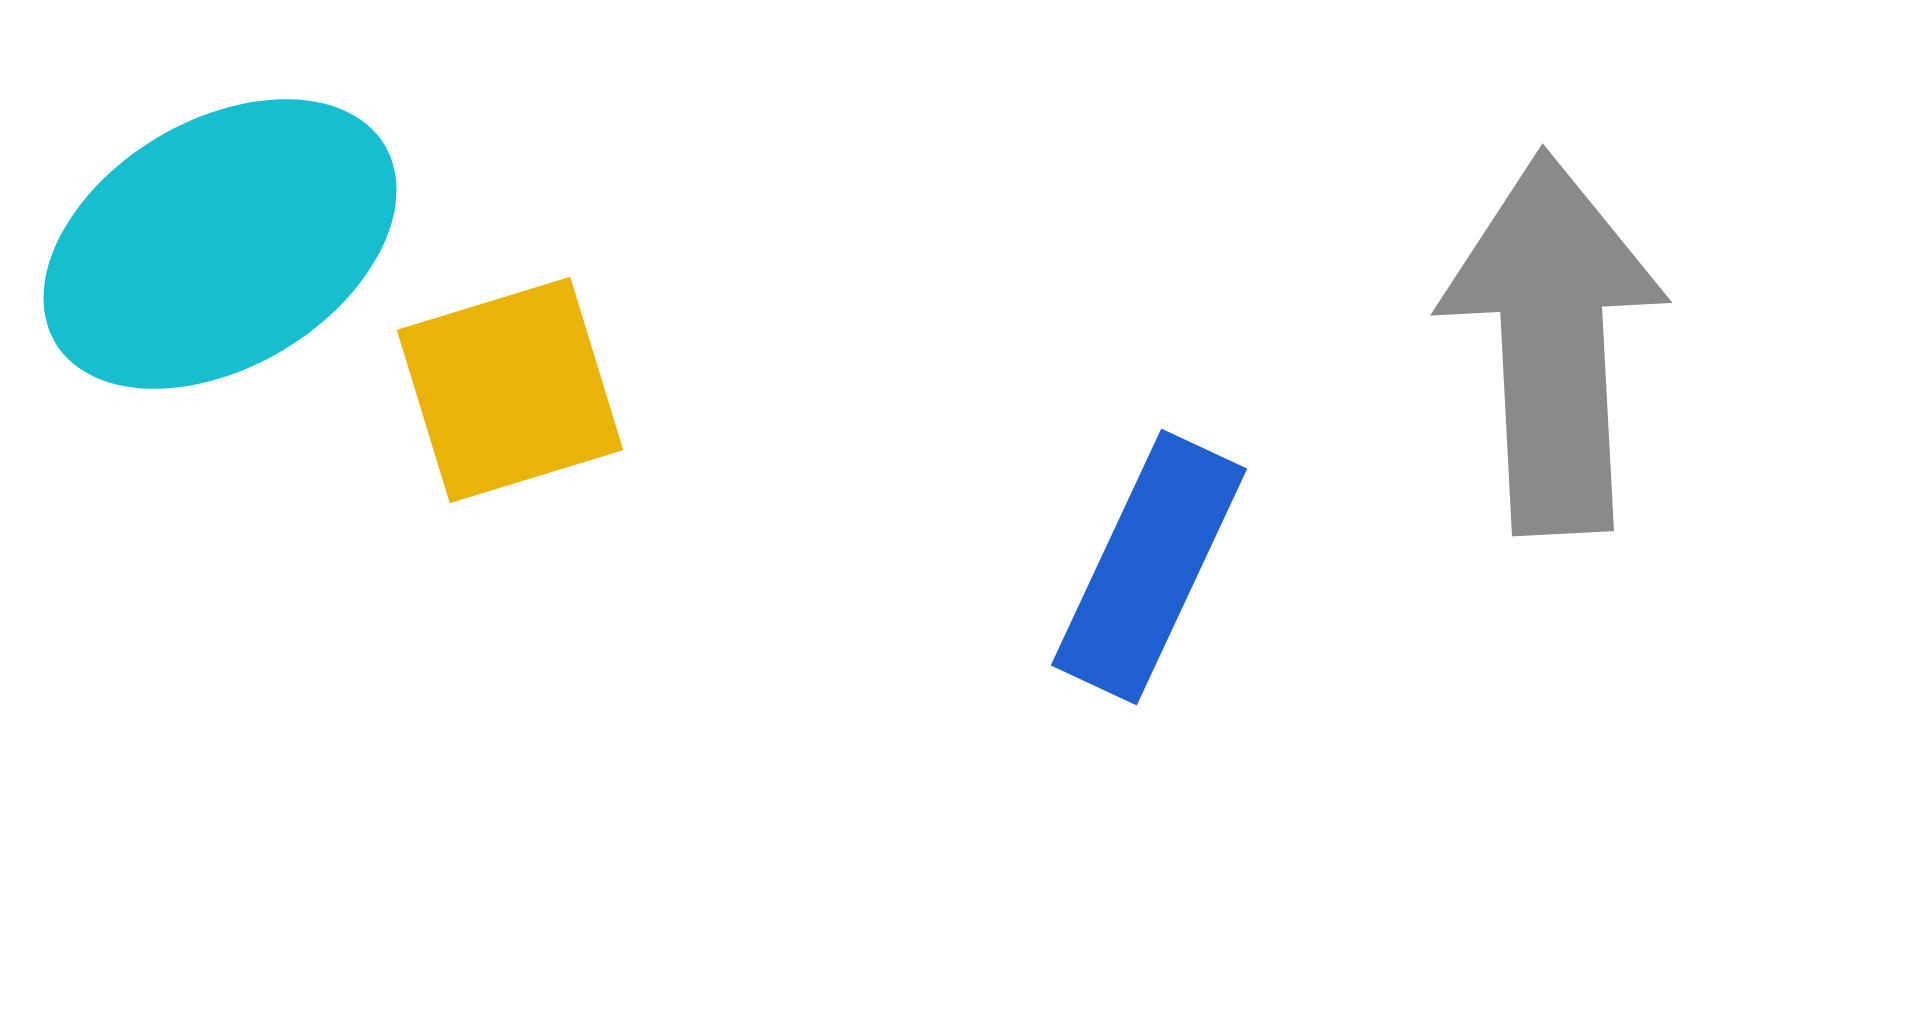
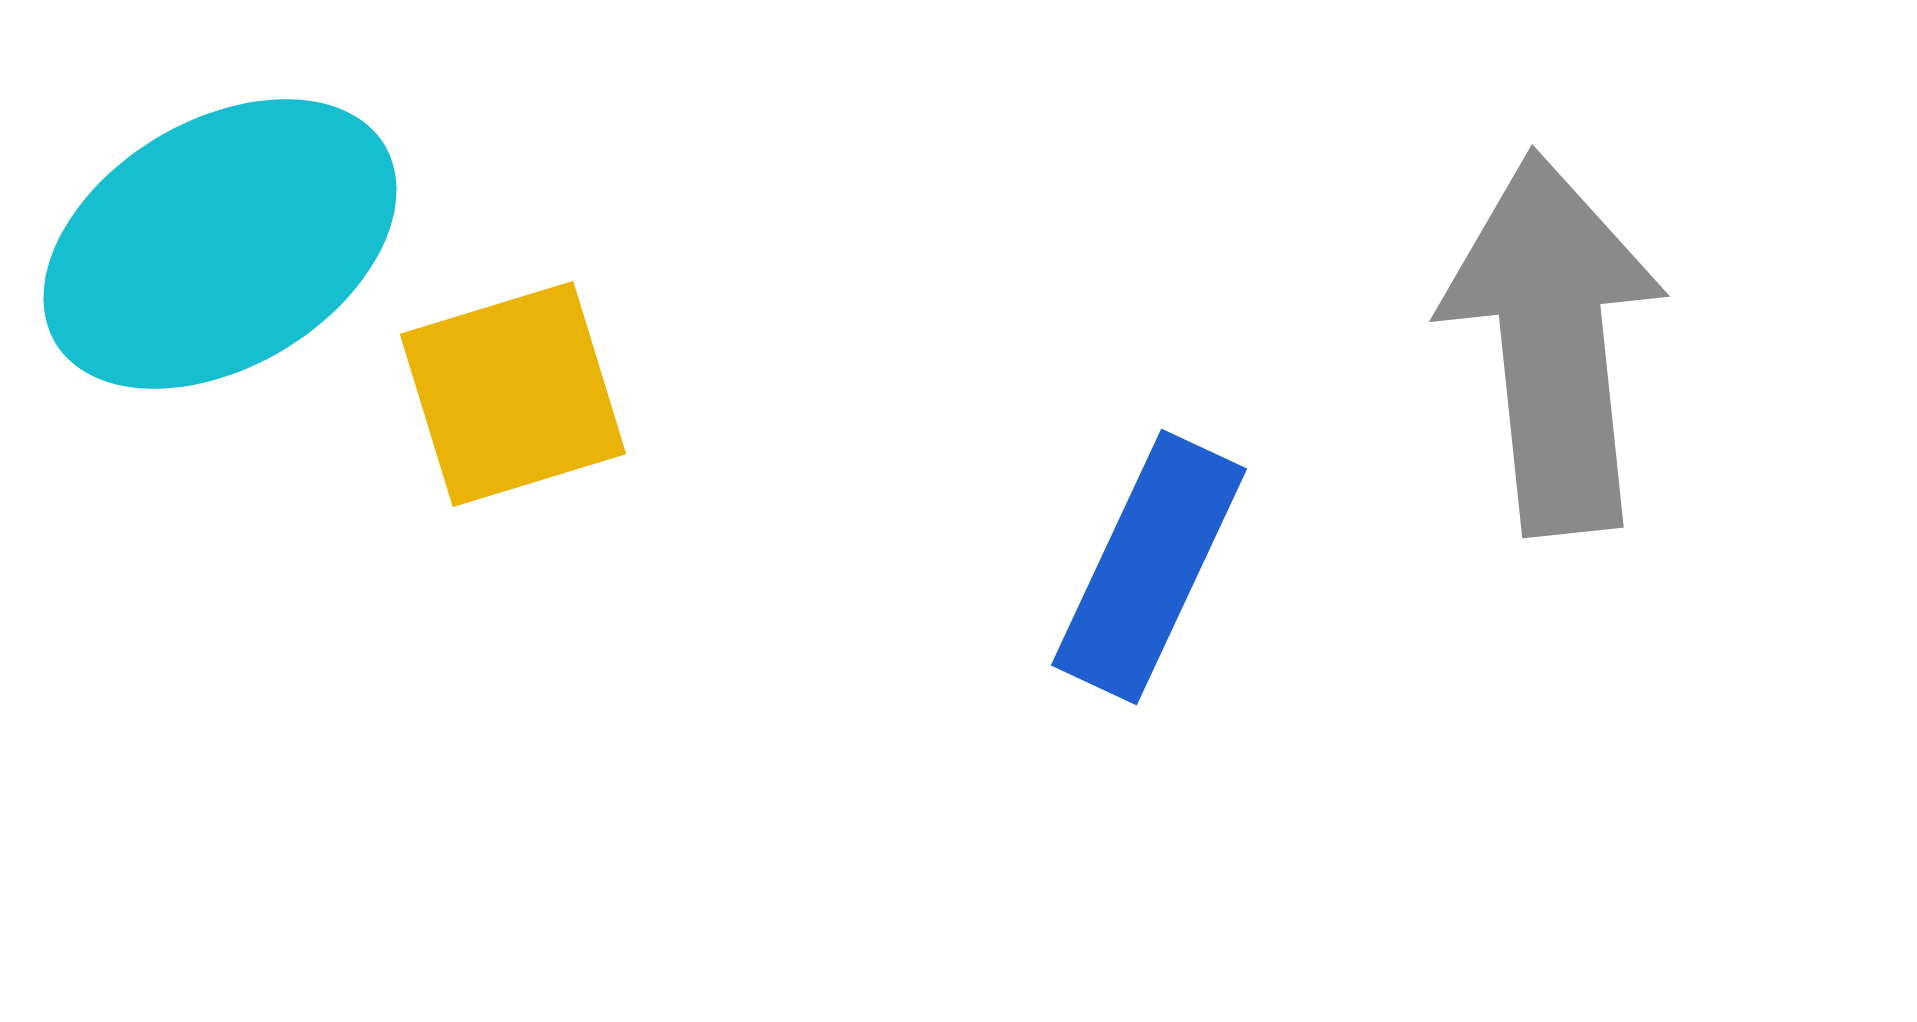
gray arrow: rotated 3 degrees counterclockwise
yellow square: moved 3 px right, 4 px down
